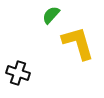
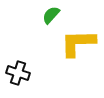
yellow L-shape: rotated 75 degrees counterclockwise
